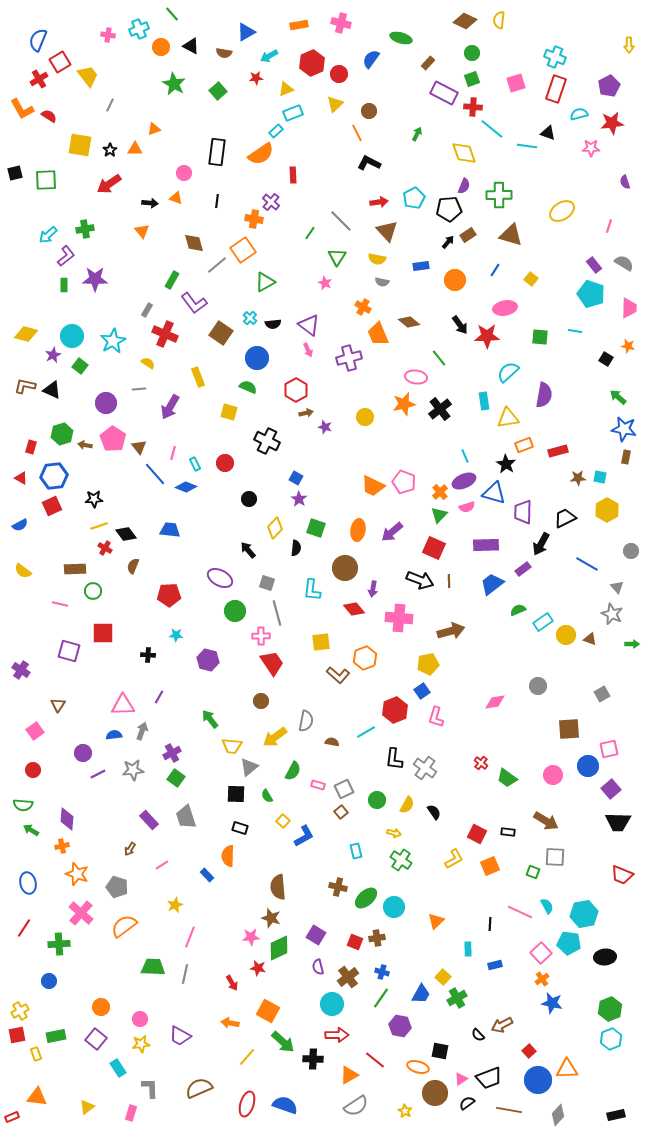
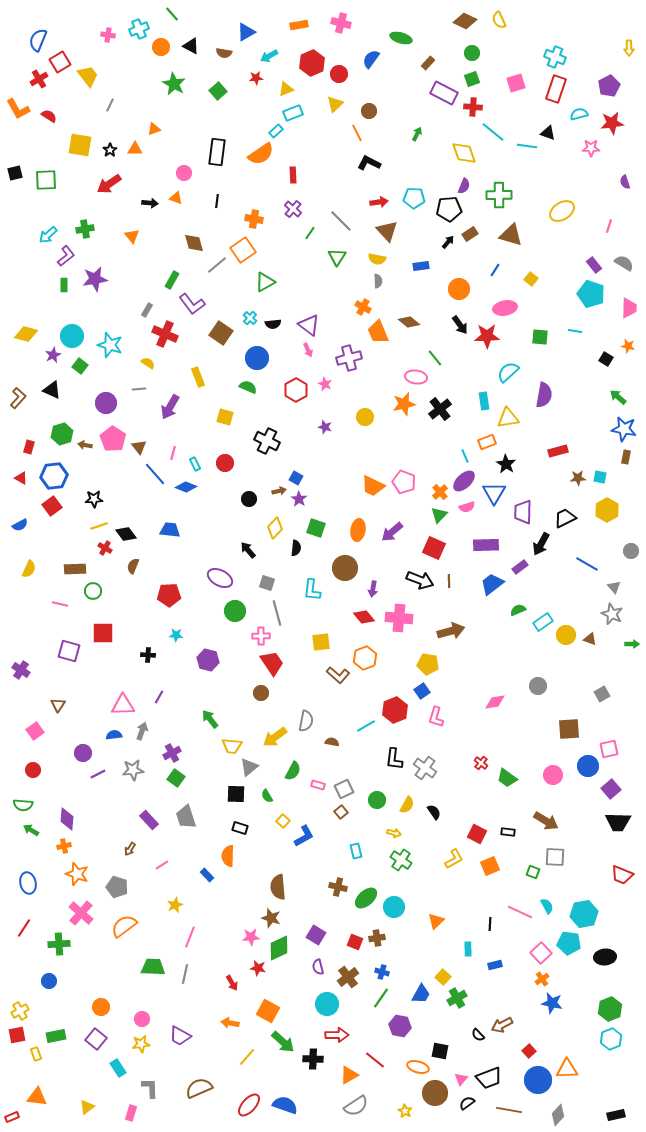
yellow semicircle at (499, 20): rotated 30 degrees counterclockwise
yellow arrow at (629, 45): moved 3 px down
orange L-shape at (22, 109): moved 4 px left
cyan line at (492, 129): moved 1 px right, 3 px down
cyan pentagon at (414, 198): rotated 30 degrees clockwise
purple cross at (271, 202): moved 22 px right, 7 px down
orange triangle at (142, 231): moved 10 px left, 5 px down
brown rectangle at (468, 235): moved 2 px right, 1 px up
purple star at (95, 279): rotated 10 degrees counterclockwise
orange circle at (455, 280): moved 4 px right, 9 px down
gray semicircle at (382, 282): moved 4 px left, 1 px up; rotated 104 degrees counterclockwise
pink star at (325, 283): moved 101 px down
purple L-shape at (194, 303): moved 2 px left, 1 px down
orange trapezoid at (378, 334): moved 2 px up
cyan star at (113, 341): moved 3 px left, 4 px down; rotated 25 degrees counterclockwise
green line at (439, 358): moved 4 px left
brown L-shape at (25, 386): moved 7 px left, 12 px down; rotated 120 degrees clockwise
yellow square at (229, 412): moved 4 px left, 5 px down
brown arrow at (306, 413): moved 27 px left, 78 px down
orange rectangle at (524, 445): moved 37 px left, 3 px up
red rectangle at (31, 447): moved 2 px left
purple ellipse at (464, 481): rotated 20 degrees counterclockwise
blue triangle at (494, 493): rotated 45 degrees clockwise
red square at (52, 506): rotated 12 degrees counterclockwise
purple rectangle at (523, 569): moved 3 px left, 2 px up
yellow semicircle at (23, 571): moved 6 px right, 2 px up; rotated 102 degrees counterclockwise
gray triangle at (617, 587): moved 3 px left
red diamond at (354, 609): moved 10 px right, 8 px down
yellow pentagon at (428, 664): rotated 20 degrees clockwise
brown circle at (261, 701): moved 8 px up
cyan line at (366, 732): moved 6 px up
orange cross at (62, 846): moved 2 px right
cyan circle at (332, 1004): moved 5 px left
pink circle at (140, 1019): moved 2 px right
pink triangle at (461, 1079): rotated 16 degrees counterclockwise
red ellipse at (247, 1104): moved 2 px right, 1 px down; rotated 25 degrees clockwise
